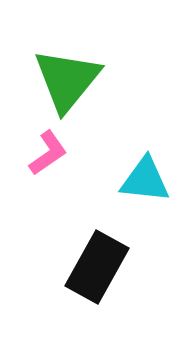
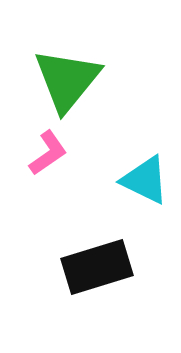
cyan triangle: rotated 20 degrees clockwise
black rectangle: rotated 44 degrees clockwise
